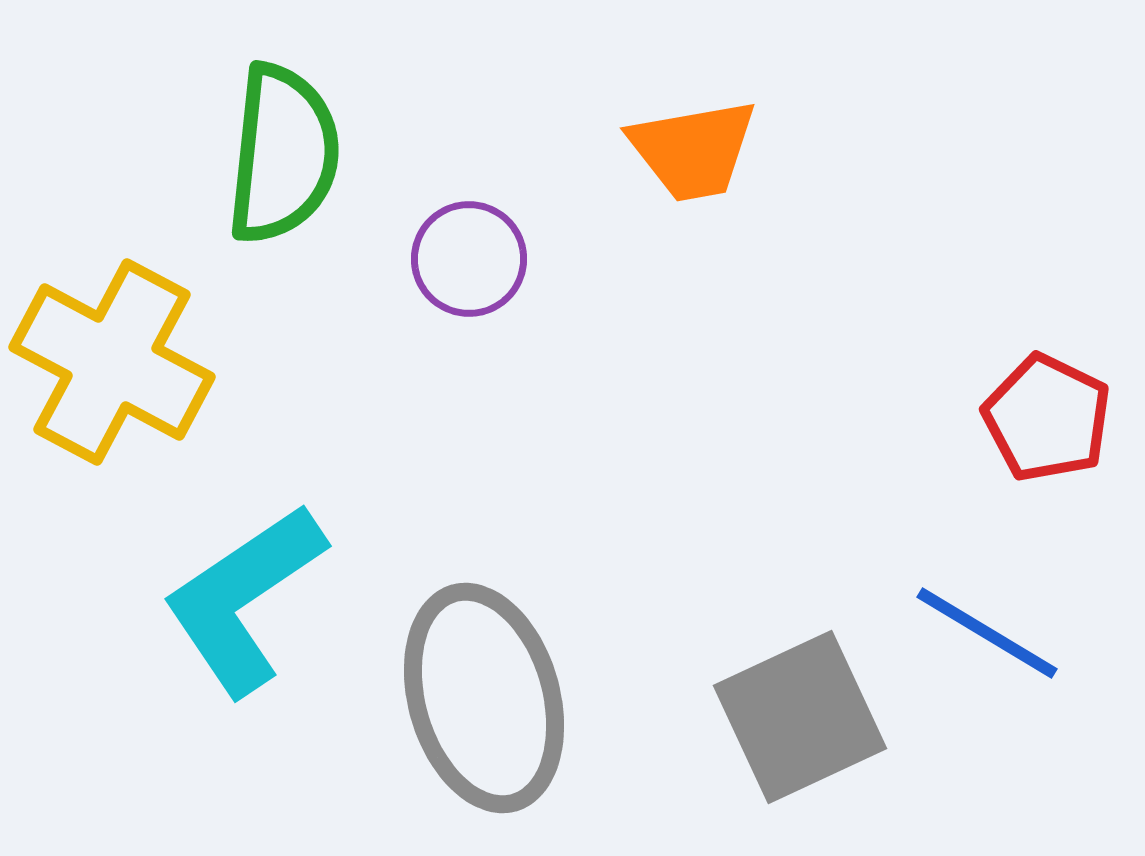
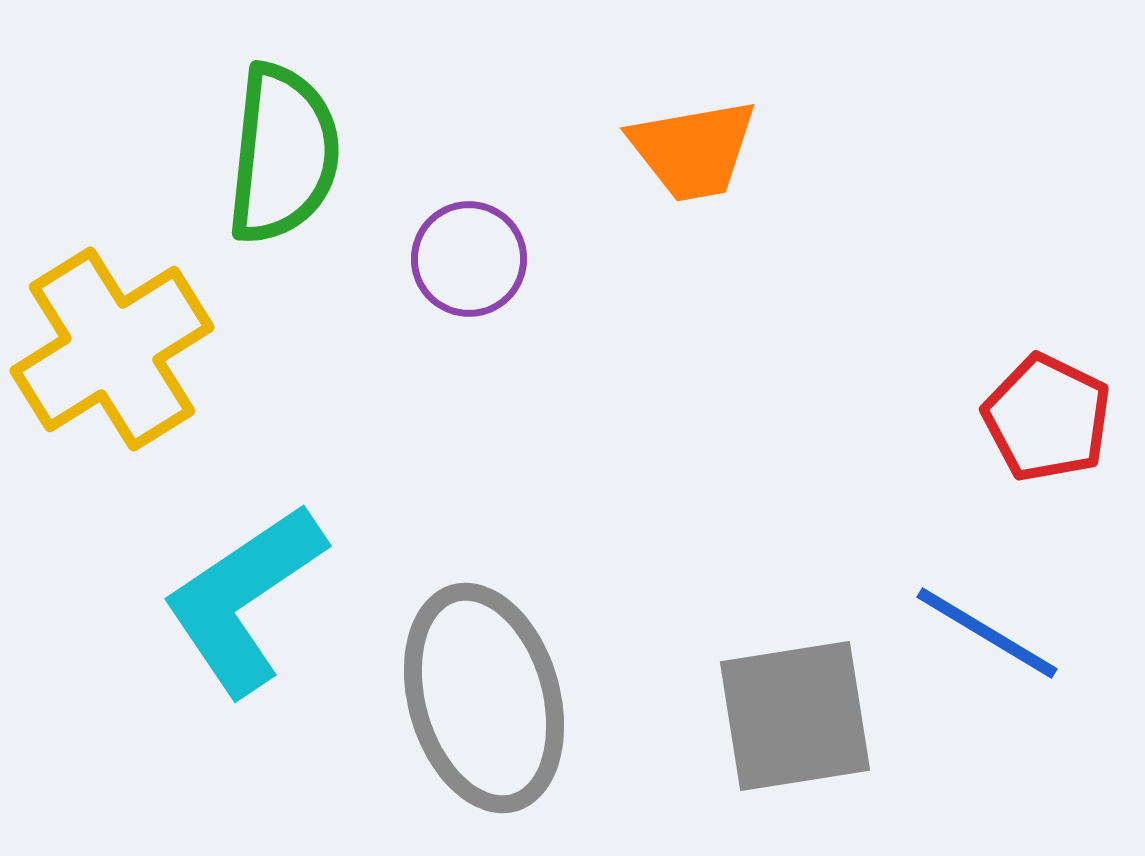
yellow cross: moved 13 px up; rotated 30 degrees clockwise
gray square: moved 5 px left, 1 px up; rotated 16 degrees clockwise
